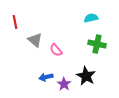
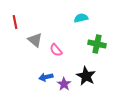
cyan semicircle: moved 10 px left
